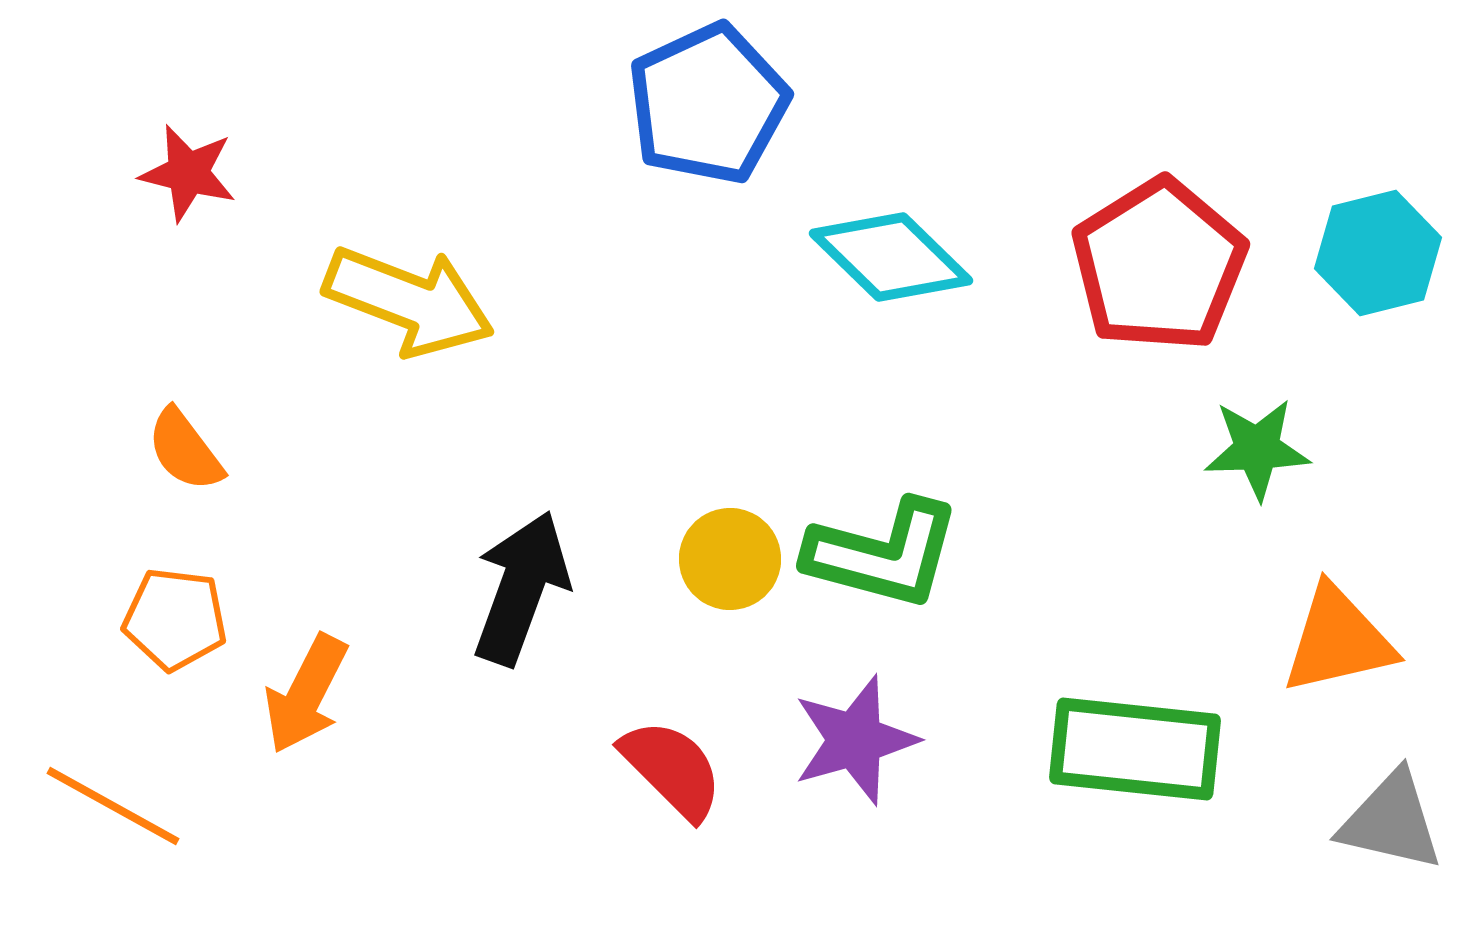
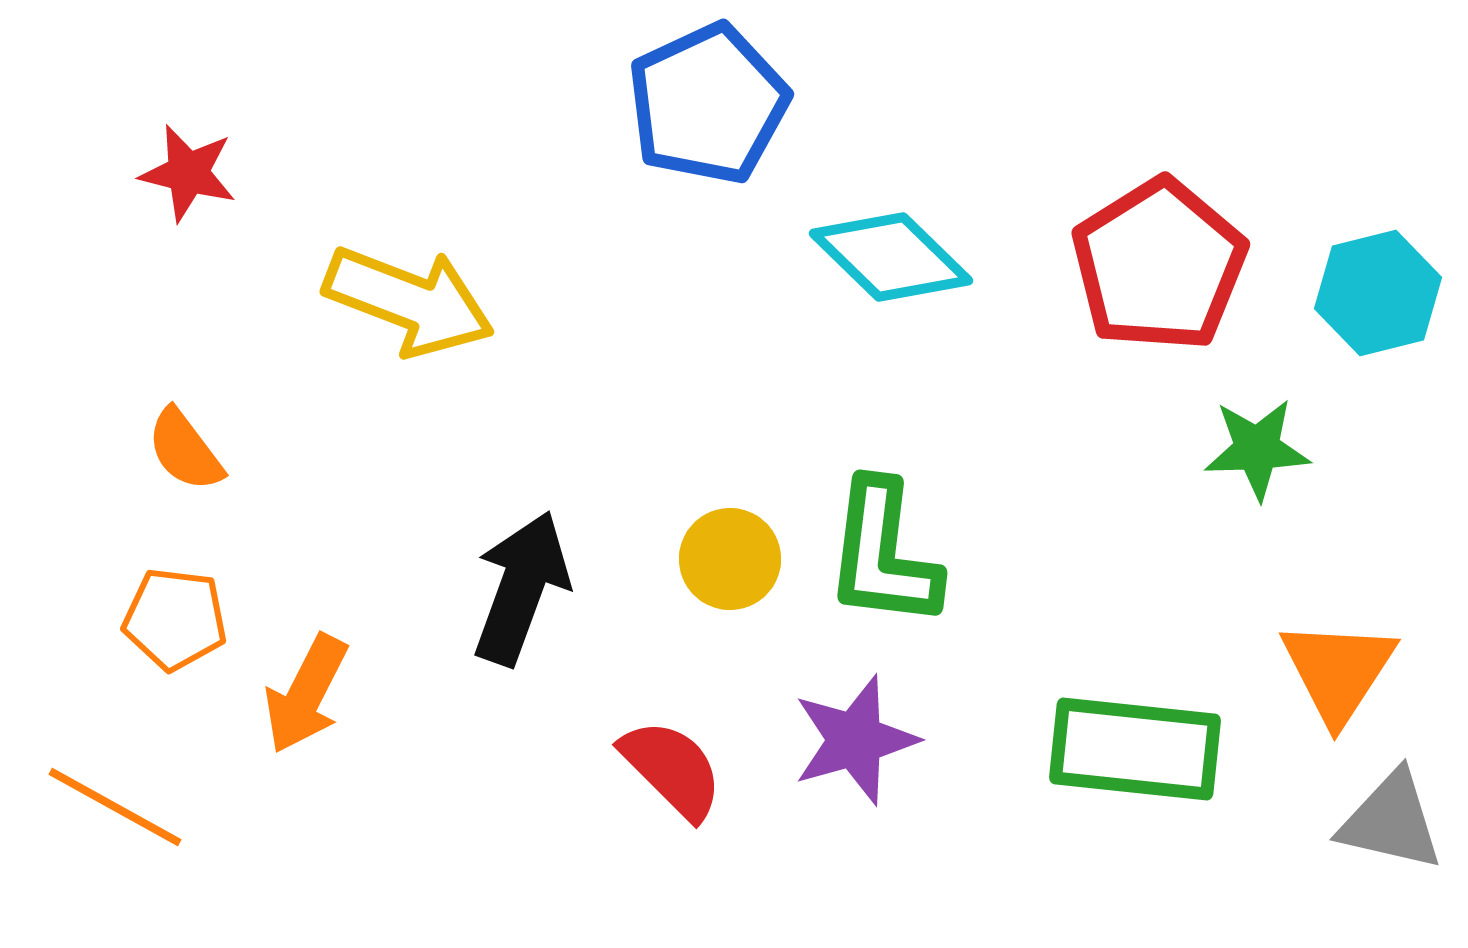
cyan hexagon: moved 40 px down
green L-shape: rotated 82 degrees clockwise
orange triangle: moved 31 px down; rotated 44 degrees counterclockwise
orange line: moved 2 px right, 1 px down
